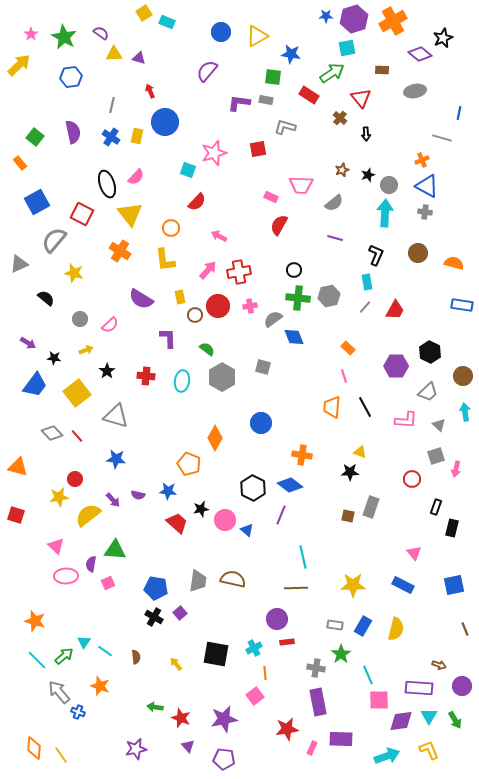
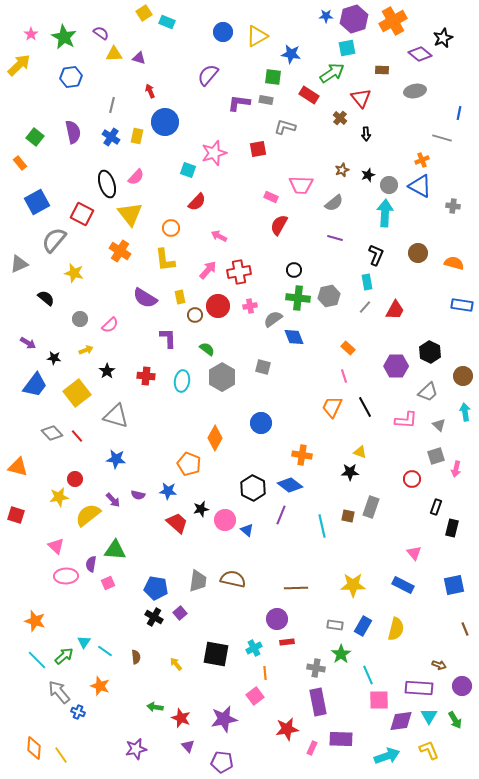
blue circle at (221, 32): moved 2 px right
purple semicircle at (207, 71): moved 1 px right, 4 px down
blue triangle at (427, 186): moved 7 px left
gray cross at (425, 212): moved 28 px right, 6 px up
purple semicircle at (141, 299): moved 4 px right, 1 px up
orange trapezoid at (332, 407): rotated 20 degrees clockwise
cyan line at (303, 557): moved 19 px right, 31 px up
purple pentagon at (224, 759): moved 2 px left, 3 px down
